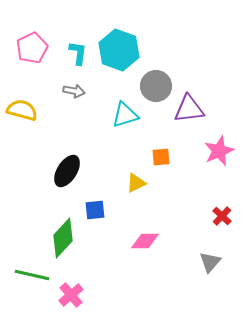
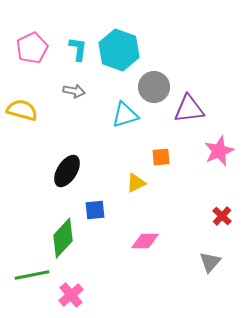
cyan L-shape: moved 4 px up
gray circle: moved 2 px left, 1 px down
green line: rotated 24 degrees counterclockwise
